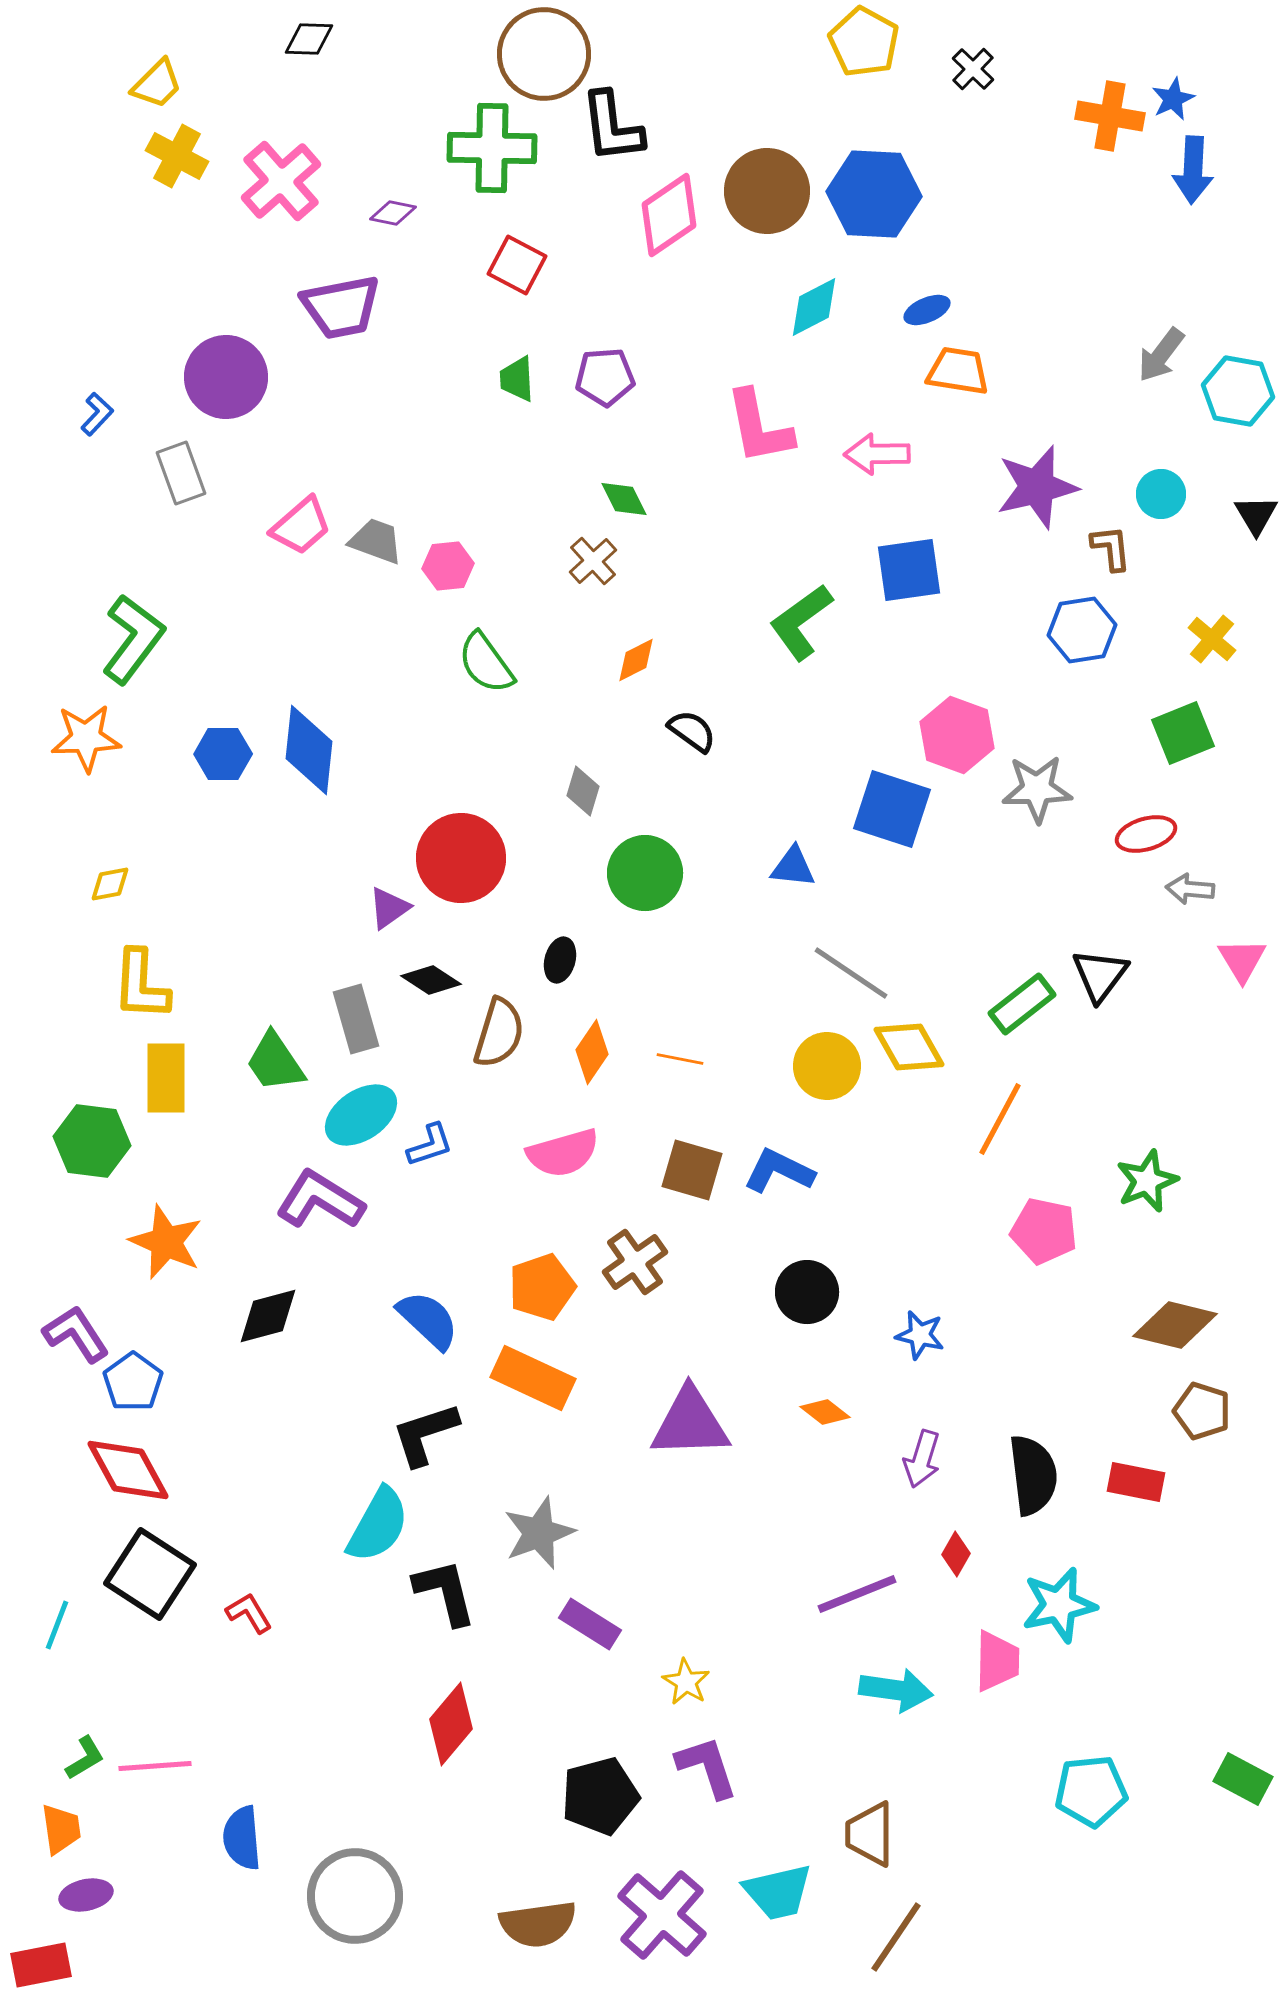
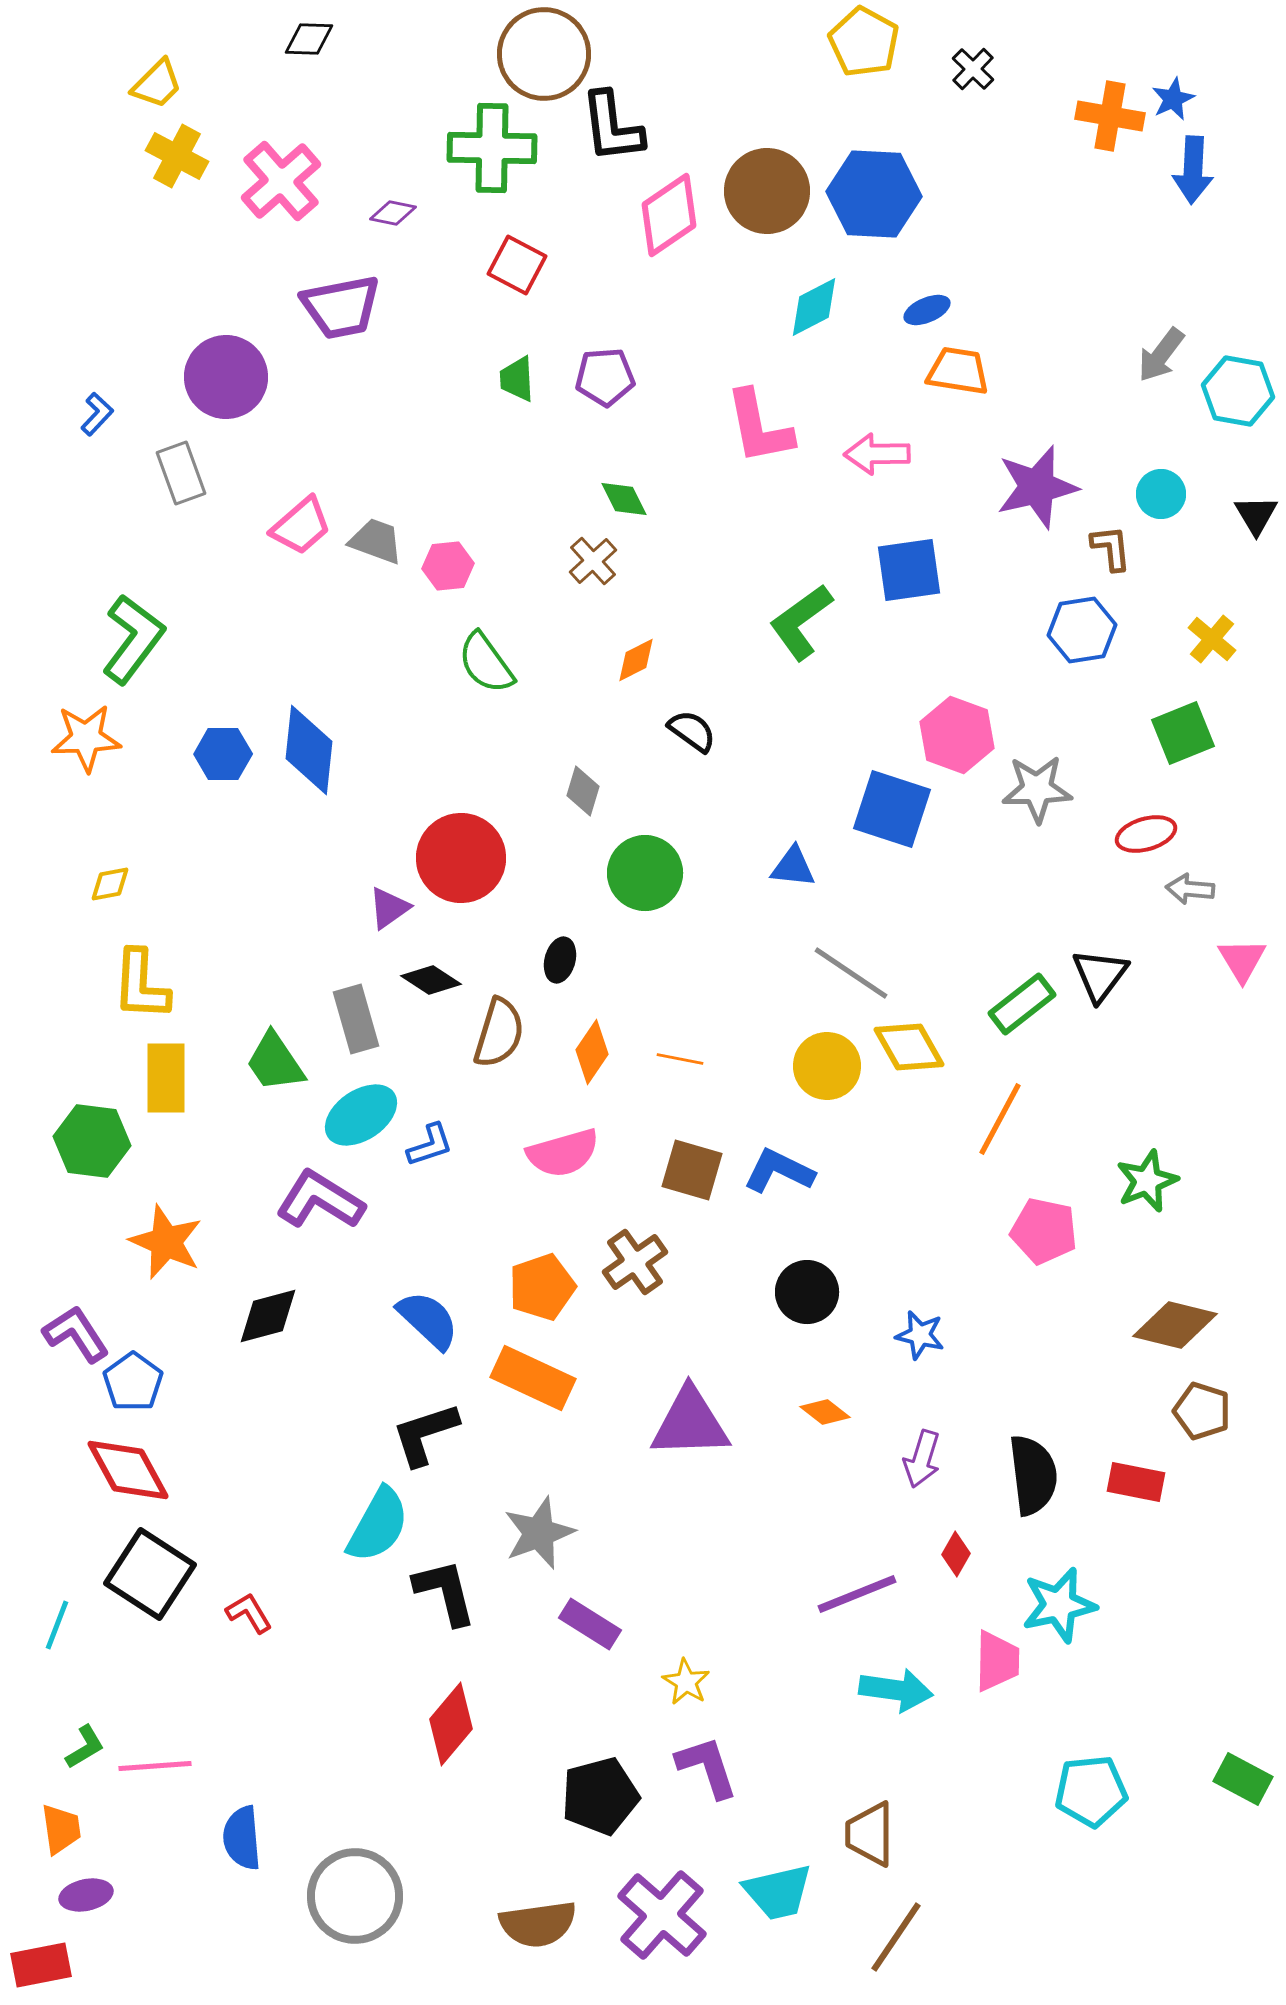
green L-shape at (85, 1758): moved 11 px up
